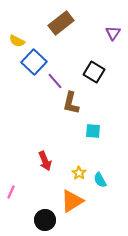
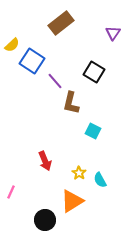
yellow semicircle: moved 5 px left, 4 px down; rotated 70 degrees counterclockwise
blue square: moved 2 px left, 1 px up; rotated 10 degrees counterclockwise
cyan square: rotated 21 degrees clockwise
